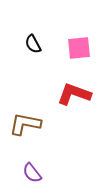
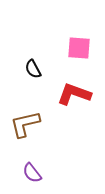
black semicircle: moved 25 px down
pink square: rotated 10 degrees clockwise
brown L-shape: rotated 24 degrees counterclockwise
